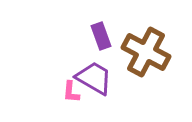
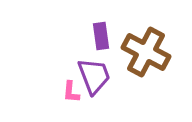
purple rectangle: rotated 12 degrees clockwise
purple trapezoid: moved 2 px up; rotated 39 degrees clockwise
